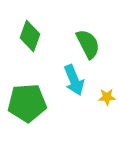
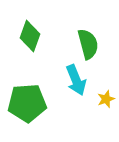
green semicircle: rotated 12 degrees clockwise
cyan arrow: moved 2 px right
yellow star: moved 1 px left, 2 px down; rotated 18 degrees counterclockwise
